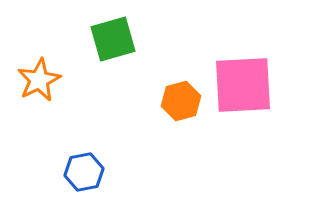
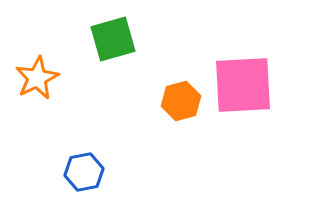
orange star: moved 2 px left, 2 px up
